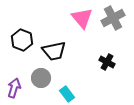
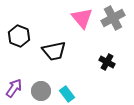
black hexagon: moved 3 px left, 4 px up
gray circle: moved 13 px down
purple arrow: rotated 18 degrees clockwise
